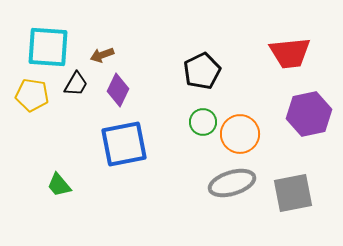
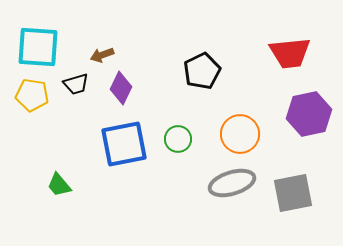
cyan square: moved 10 px left
black trapezoid: rotated 44 degrees clockwise
purple diamond: moved 3 px right, 2 px up
green circle: moved 25 px left, 17 px down
